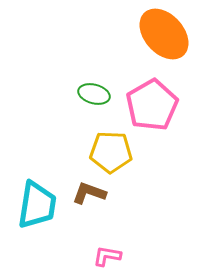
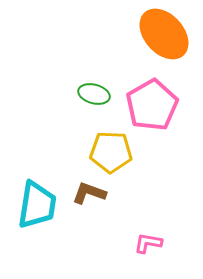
pink L-shape: moved 41 px right, 13 px up
